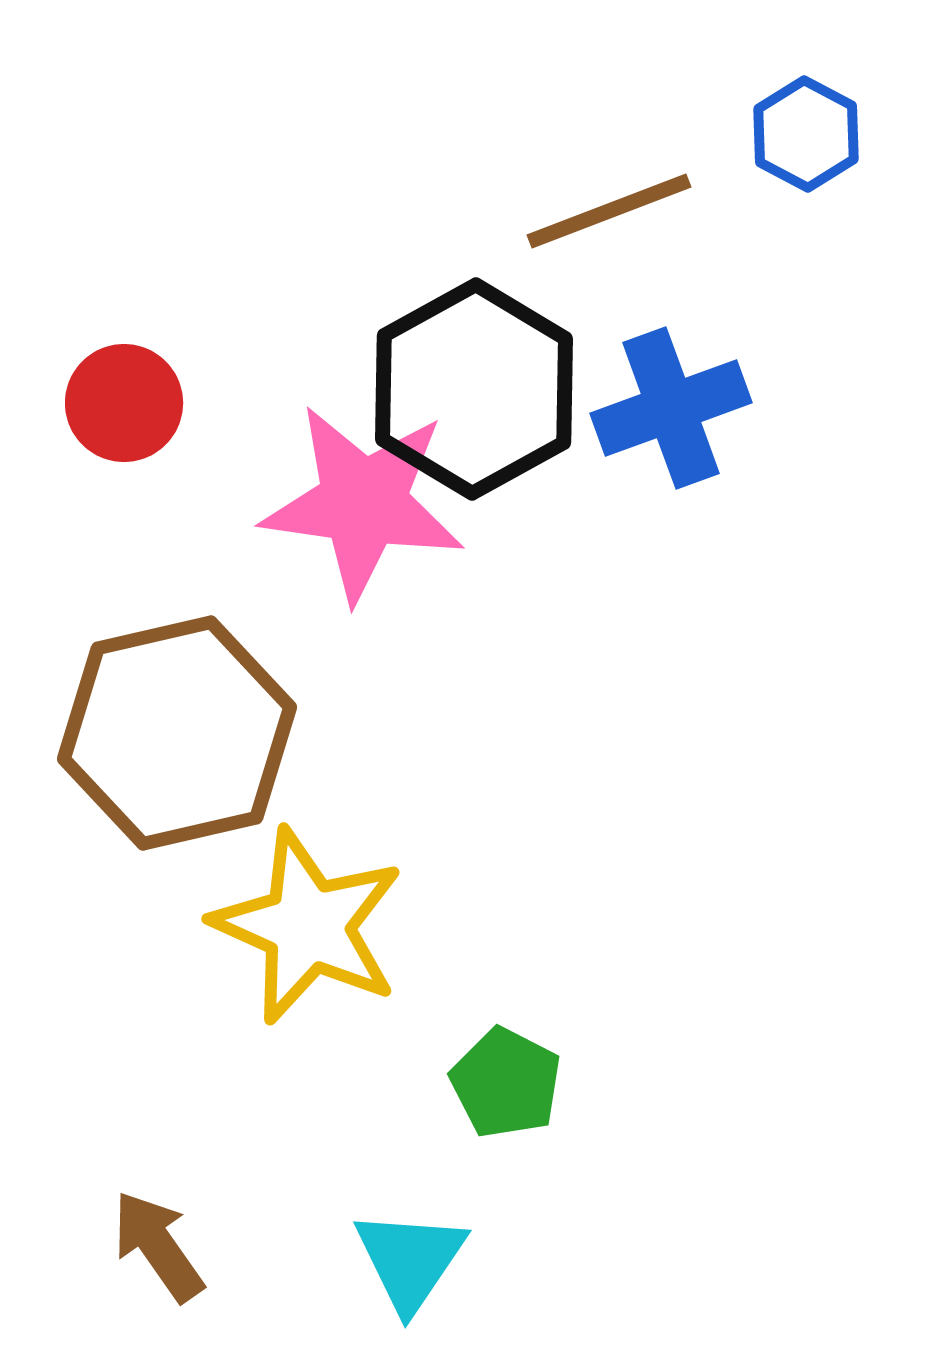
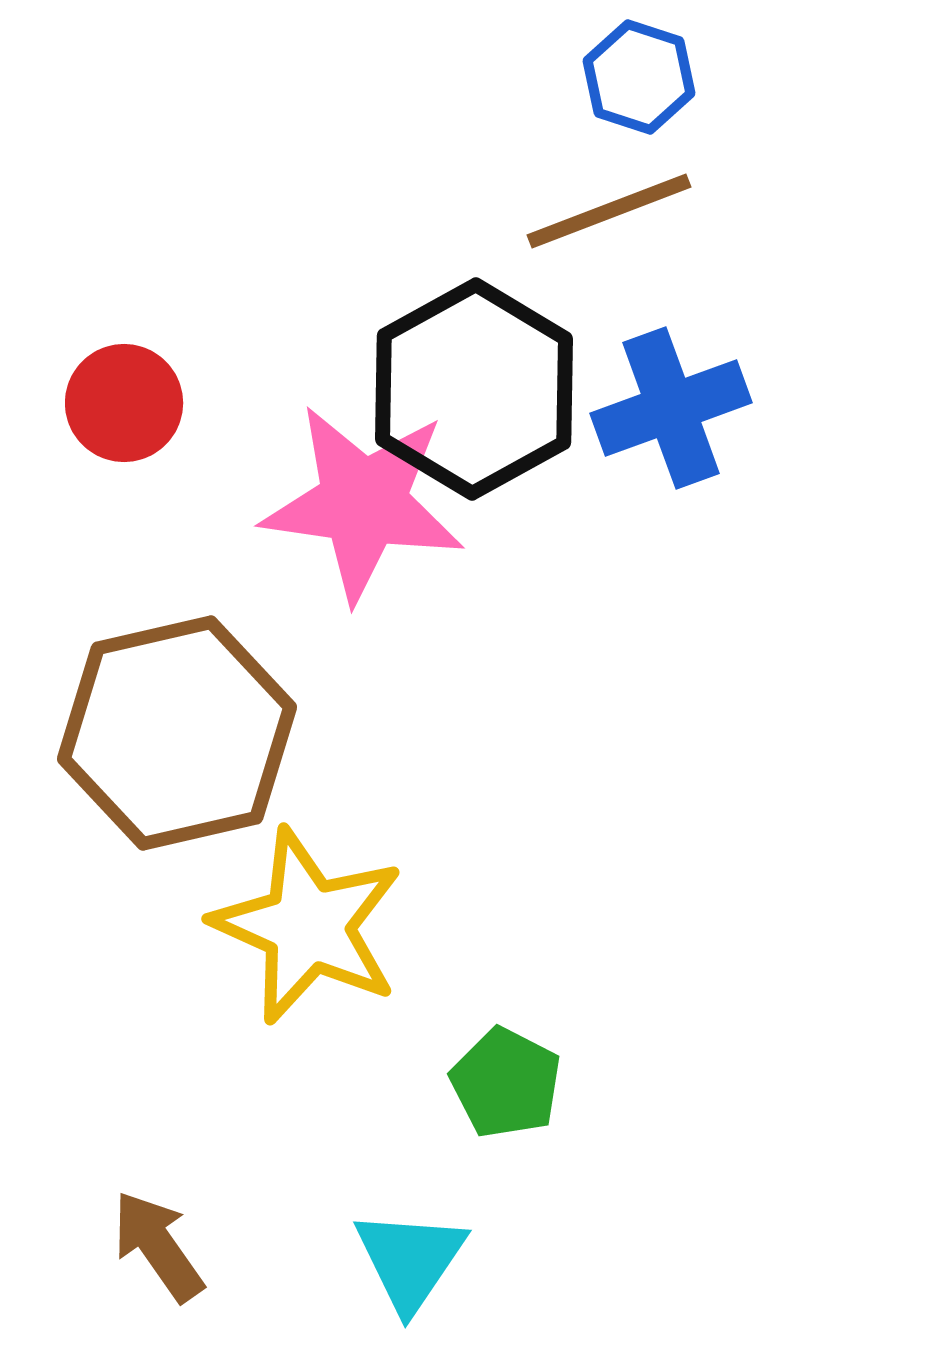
blue hexagon: moved 167 px left, 57 px up; rotated 10 degrees counterclockwise
